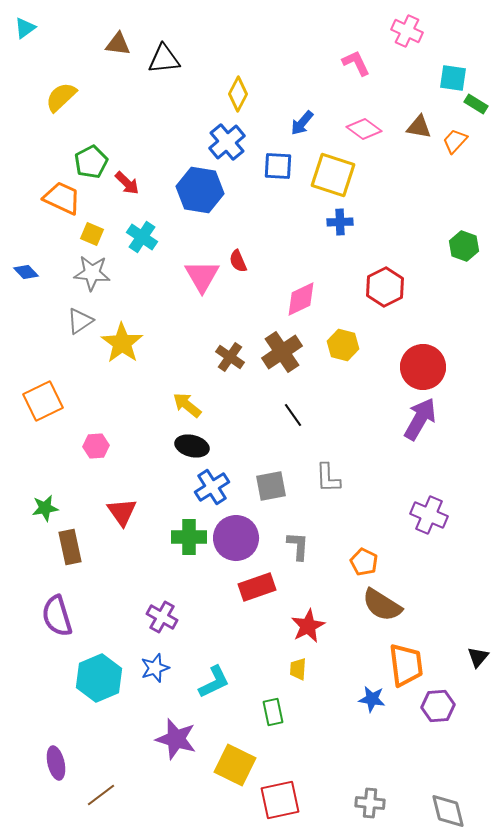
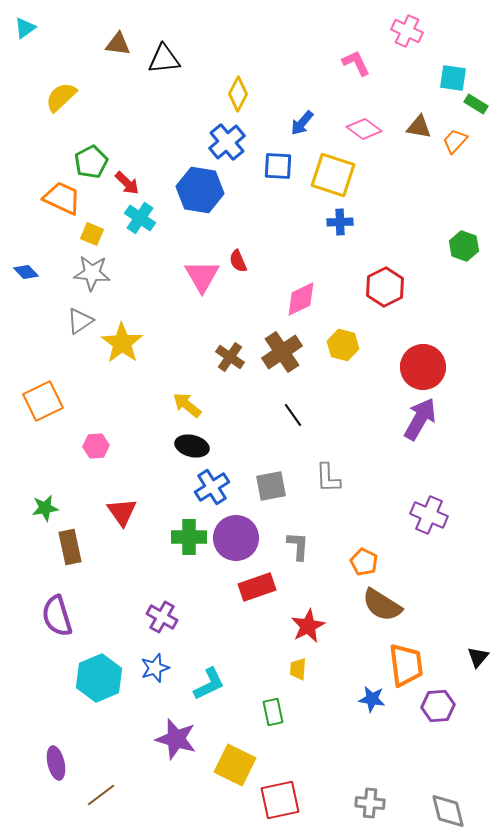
cyan cross at (142, 237): moved 2 px left, 19 px up
cyan L-shape at (214, 682): moved 5 px left, 2 px down
